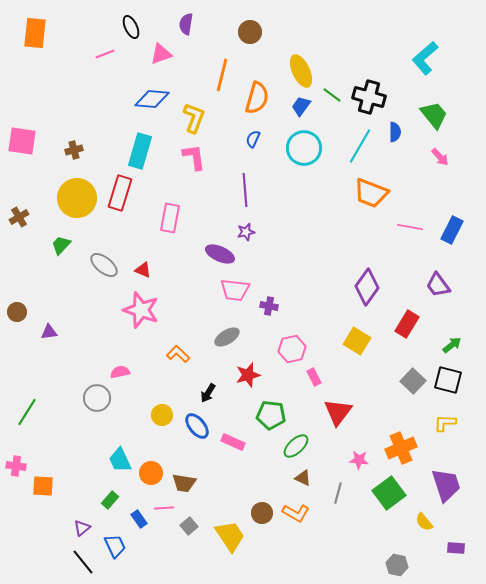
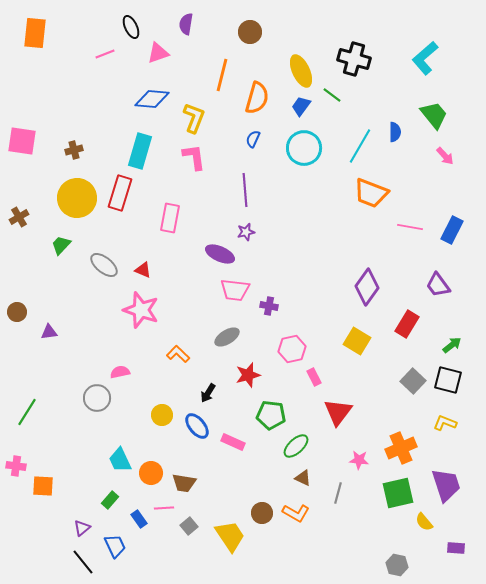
pink triangle at (161, 54): moved 3 px left, 1 px up
black cross at (369, 97): moved 15 px left, 38 px up
pink arrow at (440, 157): moved 5 px right, 1 px up
yellow L-shape at (445, 423): rotated 20 degrees clockwise
green square at (389, 493): moved 9 px right; rotated 24 degrees clockwise
